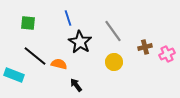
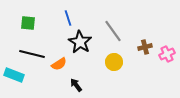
black line: moved 3 px left, 2 px up; rotated 25 degrees counterclockwise
orange semicircle: rotated 133 degrees clockwise
